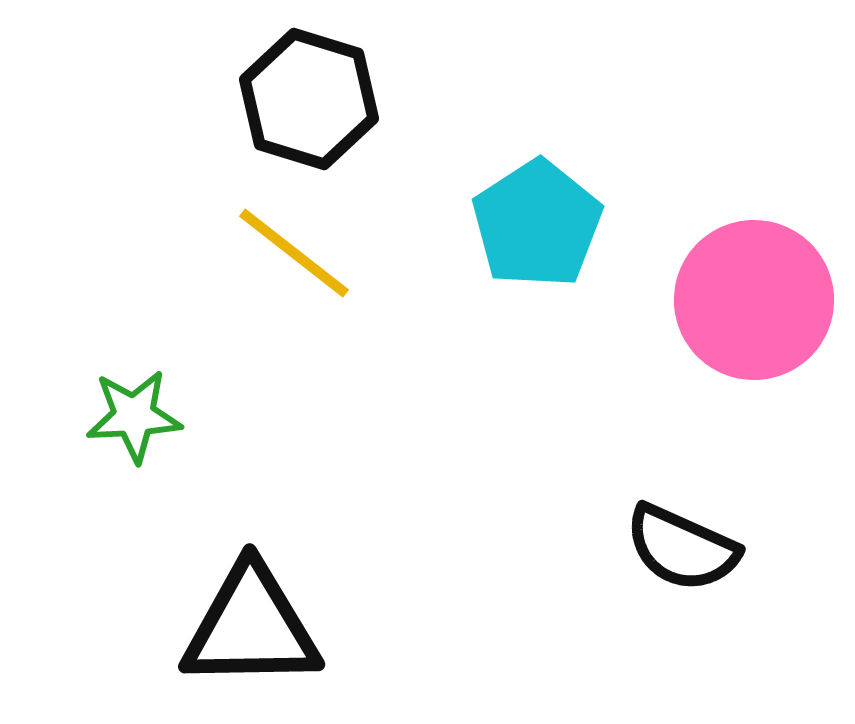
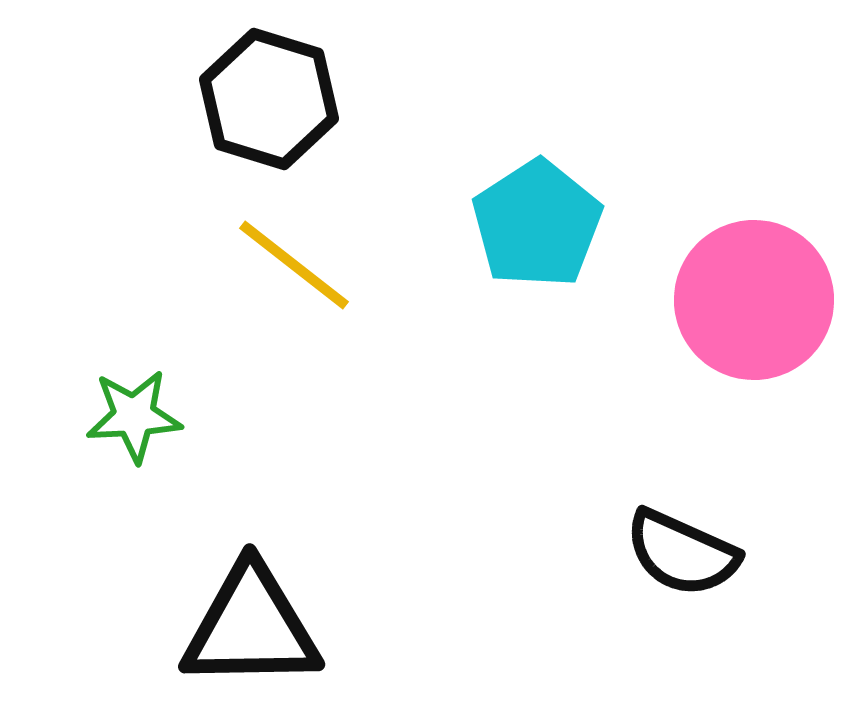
black hexagon: moved 40 px left
yellow line: moved 12 px down
black semicircle: moved 5 px down
